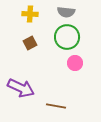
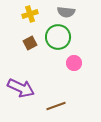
yellow cross: rotated 21 degrees counterclockwise
green circle: moved 9 px left
pink circle: moved 1 px left
brown line: rotated 30 degrees counterclockwise
